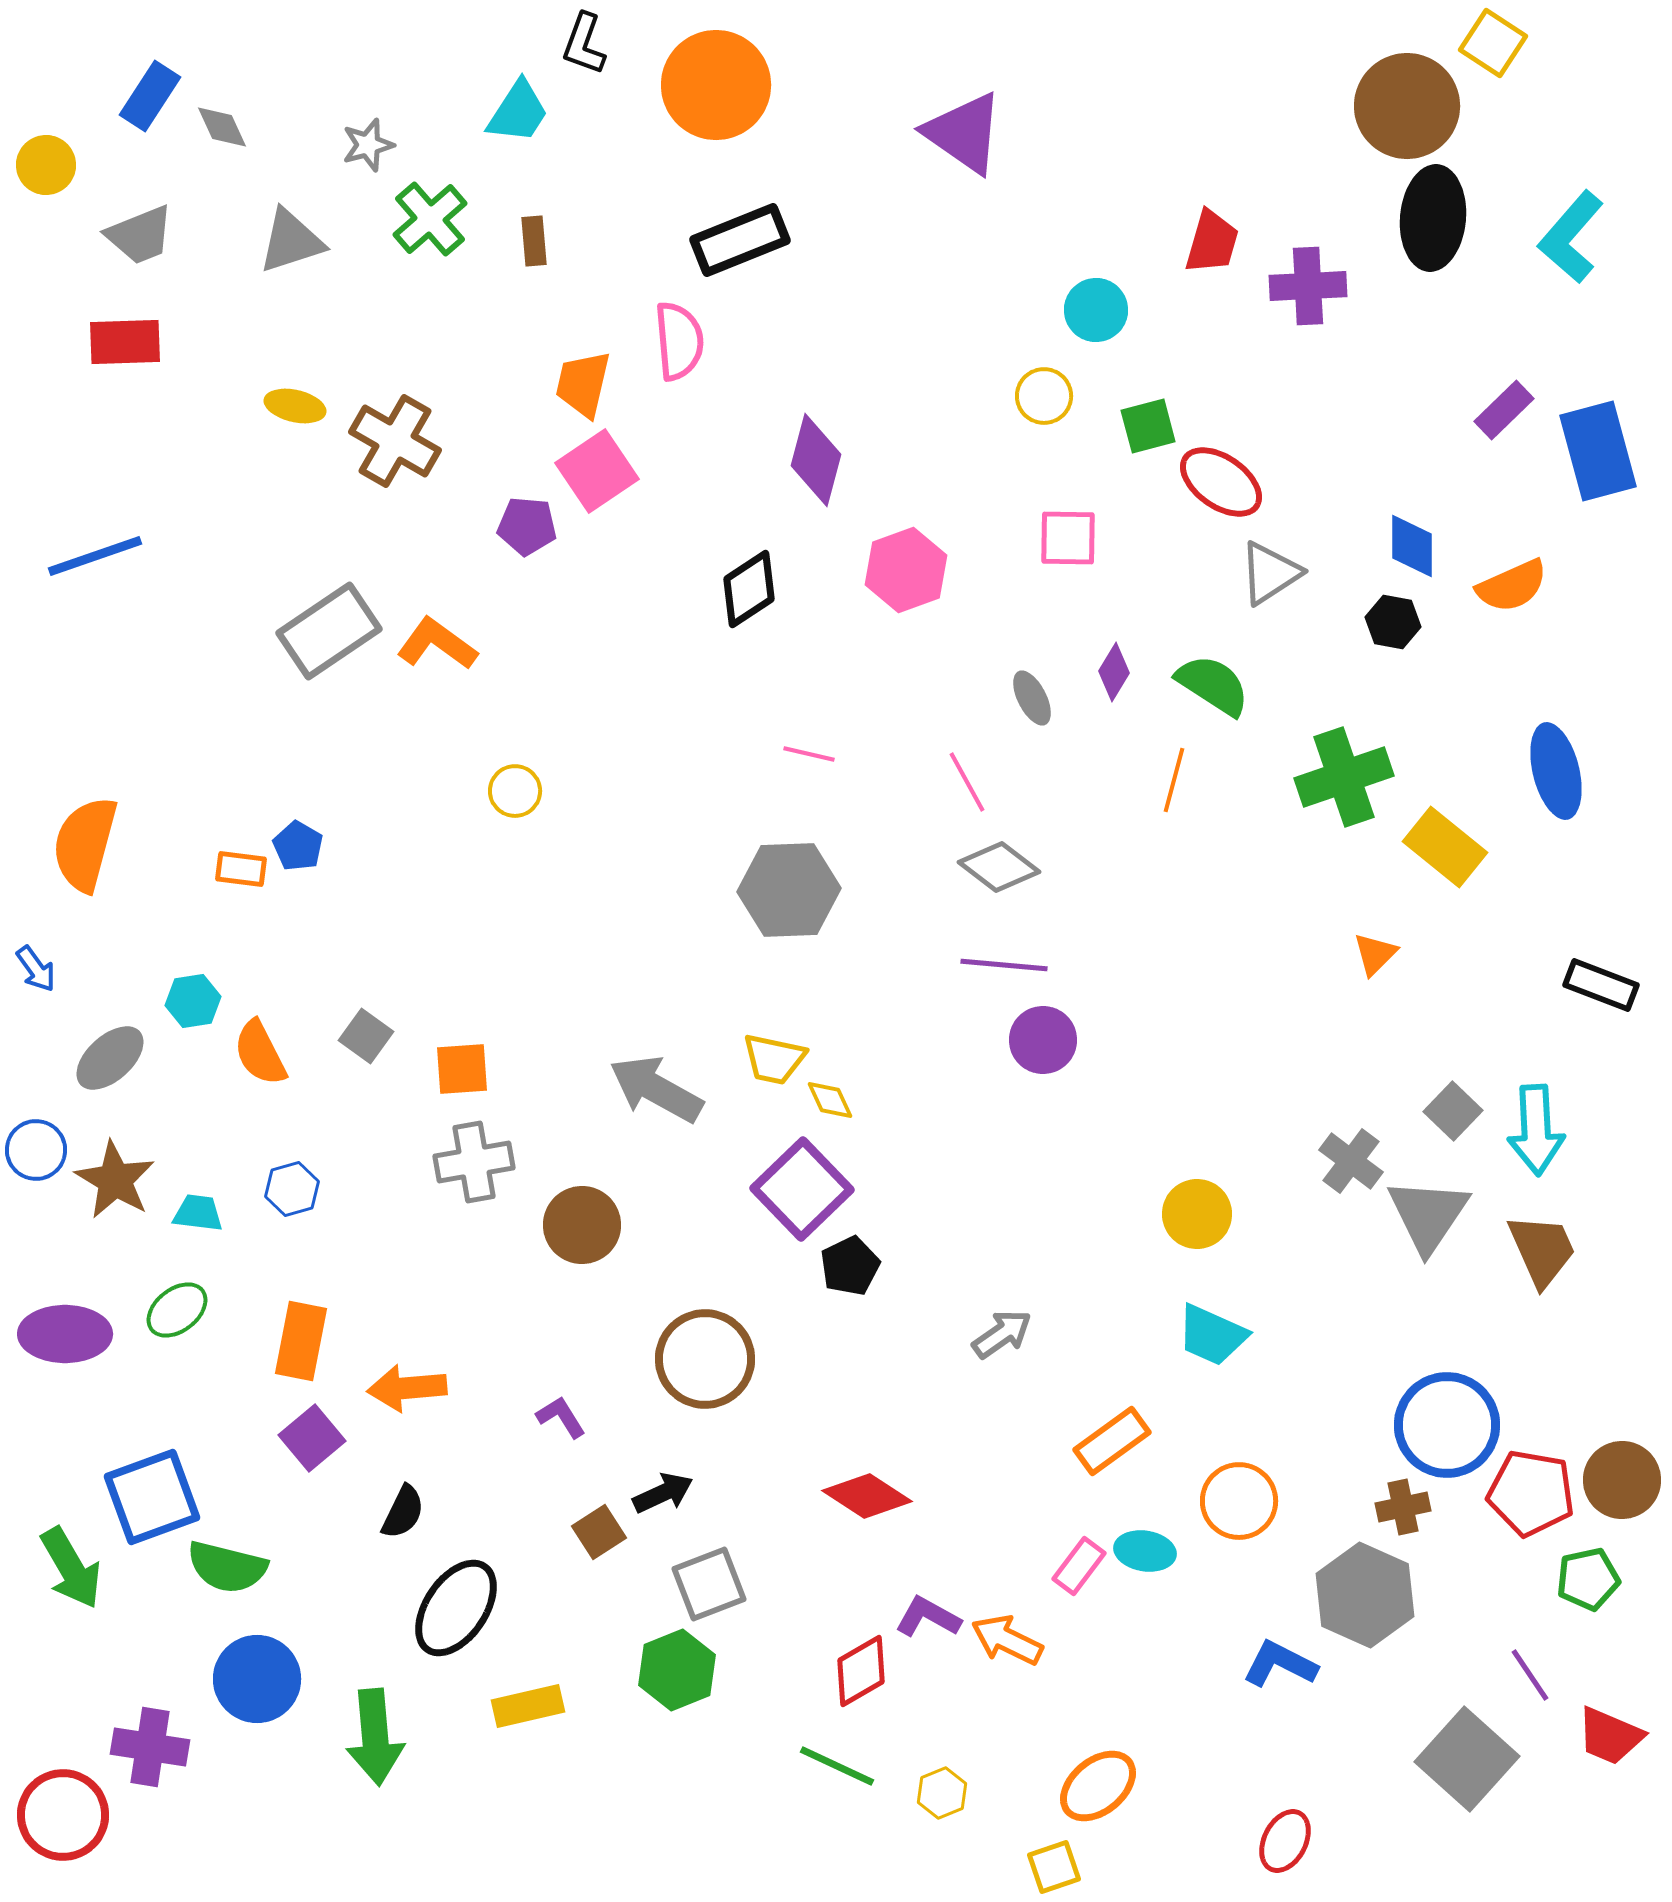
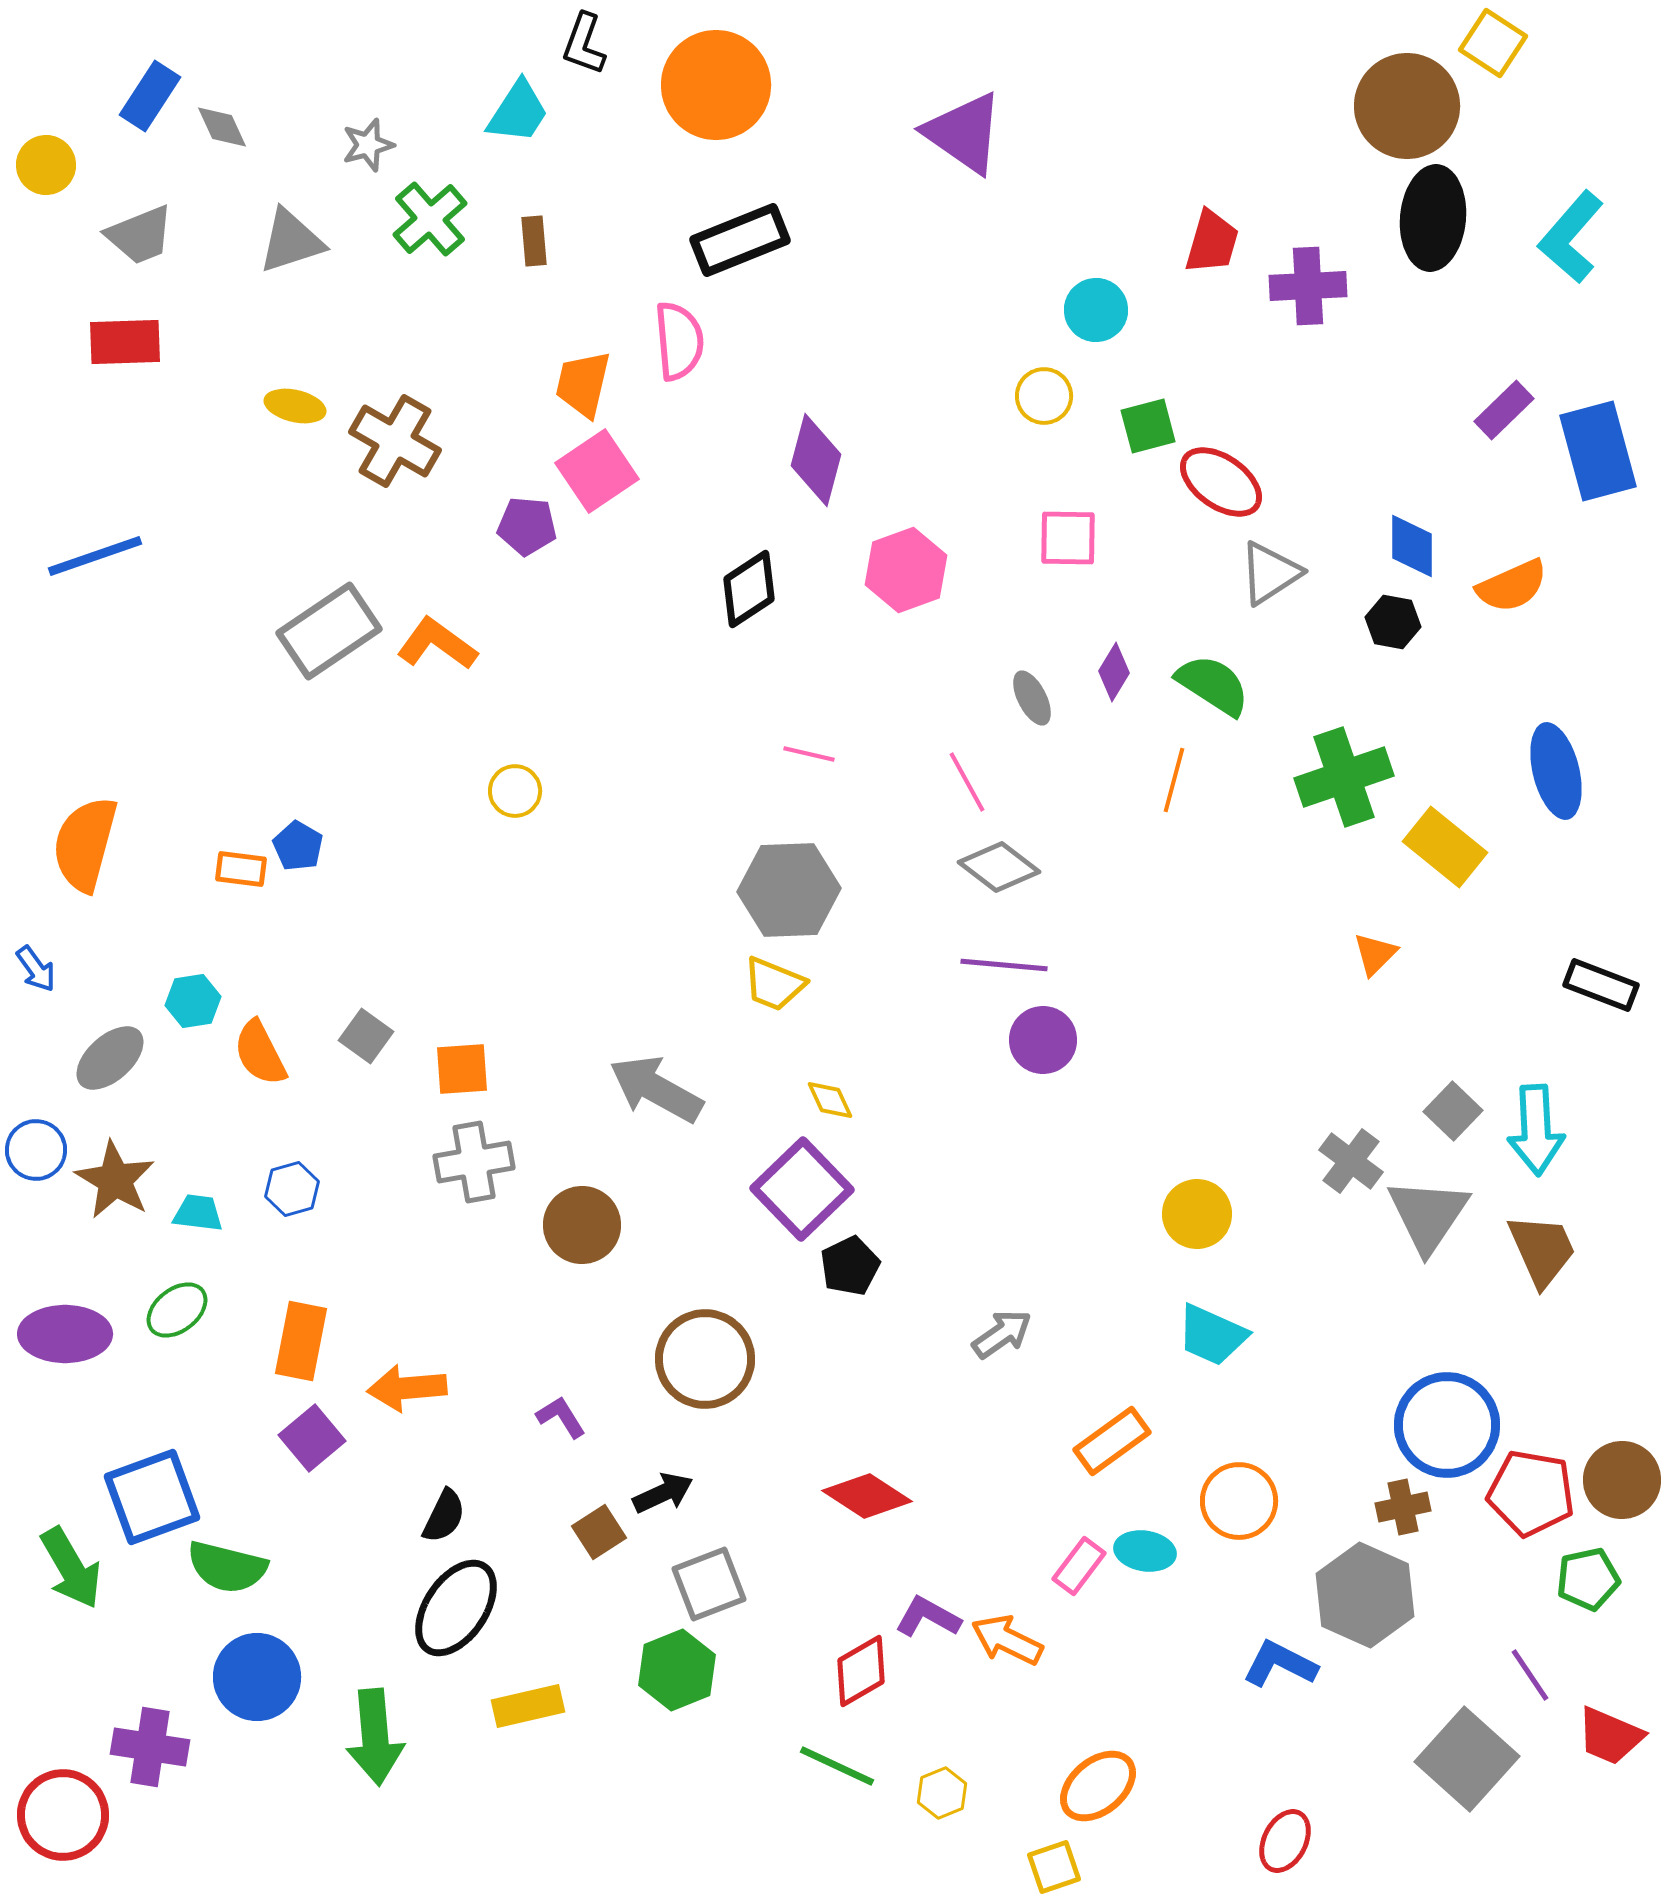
yellow trapezoid at (774, 1059): moved 75 px up; rotated 10 degrees clockwise
black semicircle at (403, 1512): moved 41 px right, 4 px down
blue circle at (257, 1679): moved 2 px up
